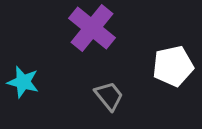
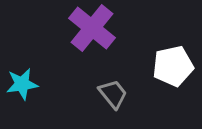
cyan star: moved 1 px left, 2 px down; rotated 24 degrees counterclockwise
gray trapezoid: moved 4 px right, 2 px up
